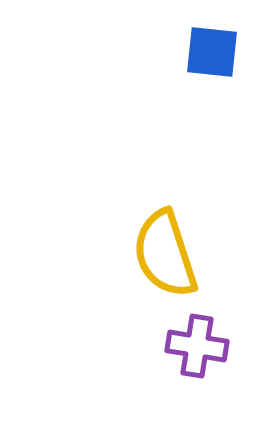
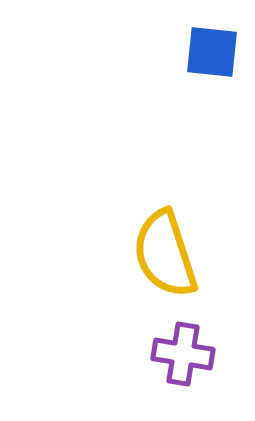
purple cross: moved 14 px left, 8 px down
